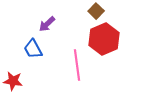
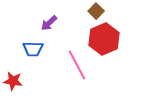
purple arrow: moved 2 px right, 1 px up
blue trapezoid: rotated 60 degrees counterclockwise
pink line: rotated 20 degrees counterclockwise
